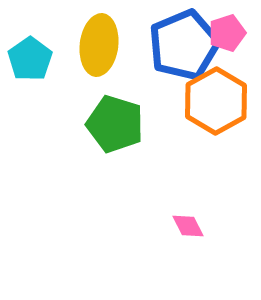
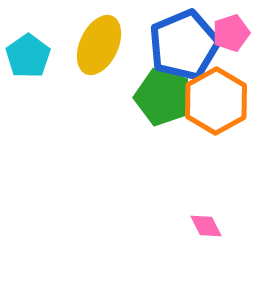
pink pentagon: moved 4 px right
yellow ellipse: rotated 18 degrees clockwise
cyan pentagon: moved 2 px left, 3 px up
green pentagon: moved 48 px right, 27 px up
pink diamond: moved 18 px right
